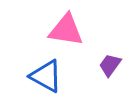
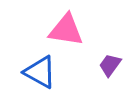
blue triangle: moved 6 px left, 4 px up
